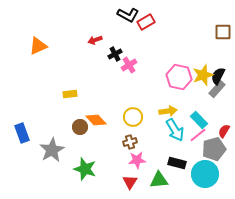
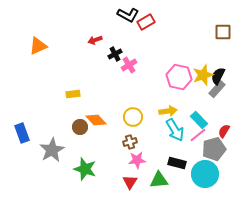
yellow rectangle: moved 3 px right
